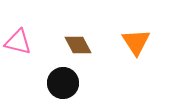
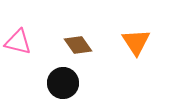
brown diamond: rotated 8 degrees counterclockwise
